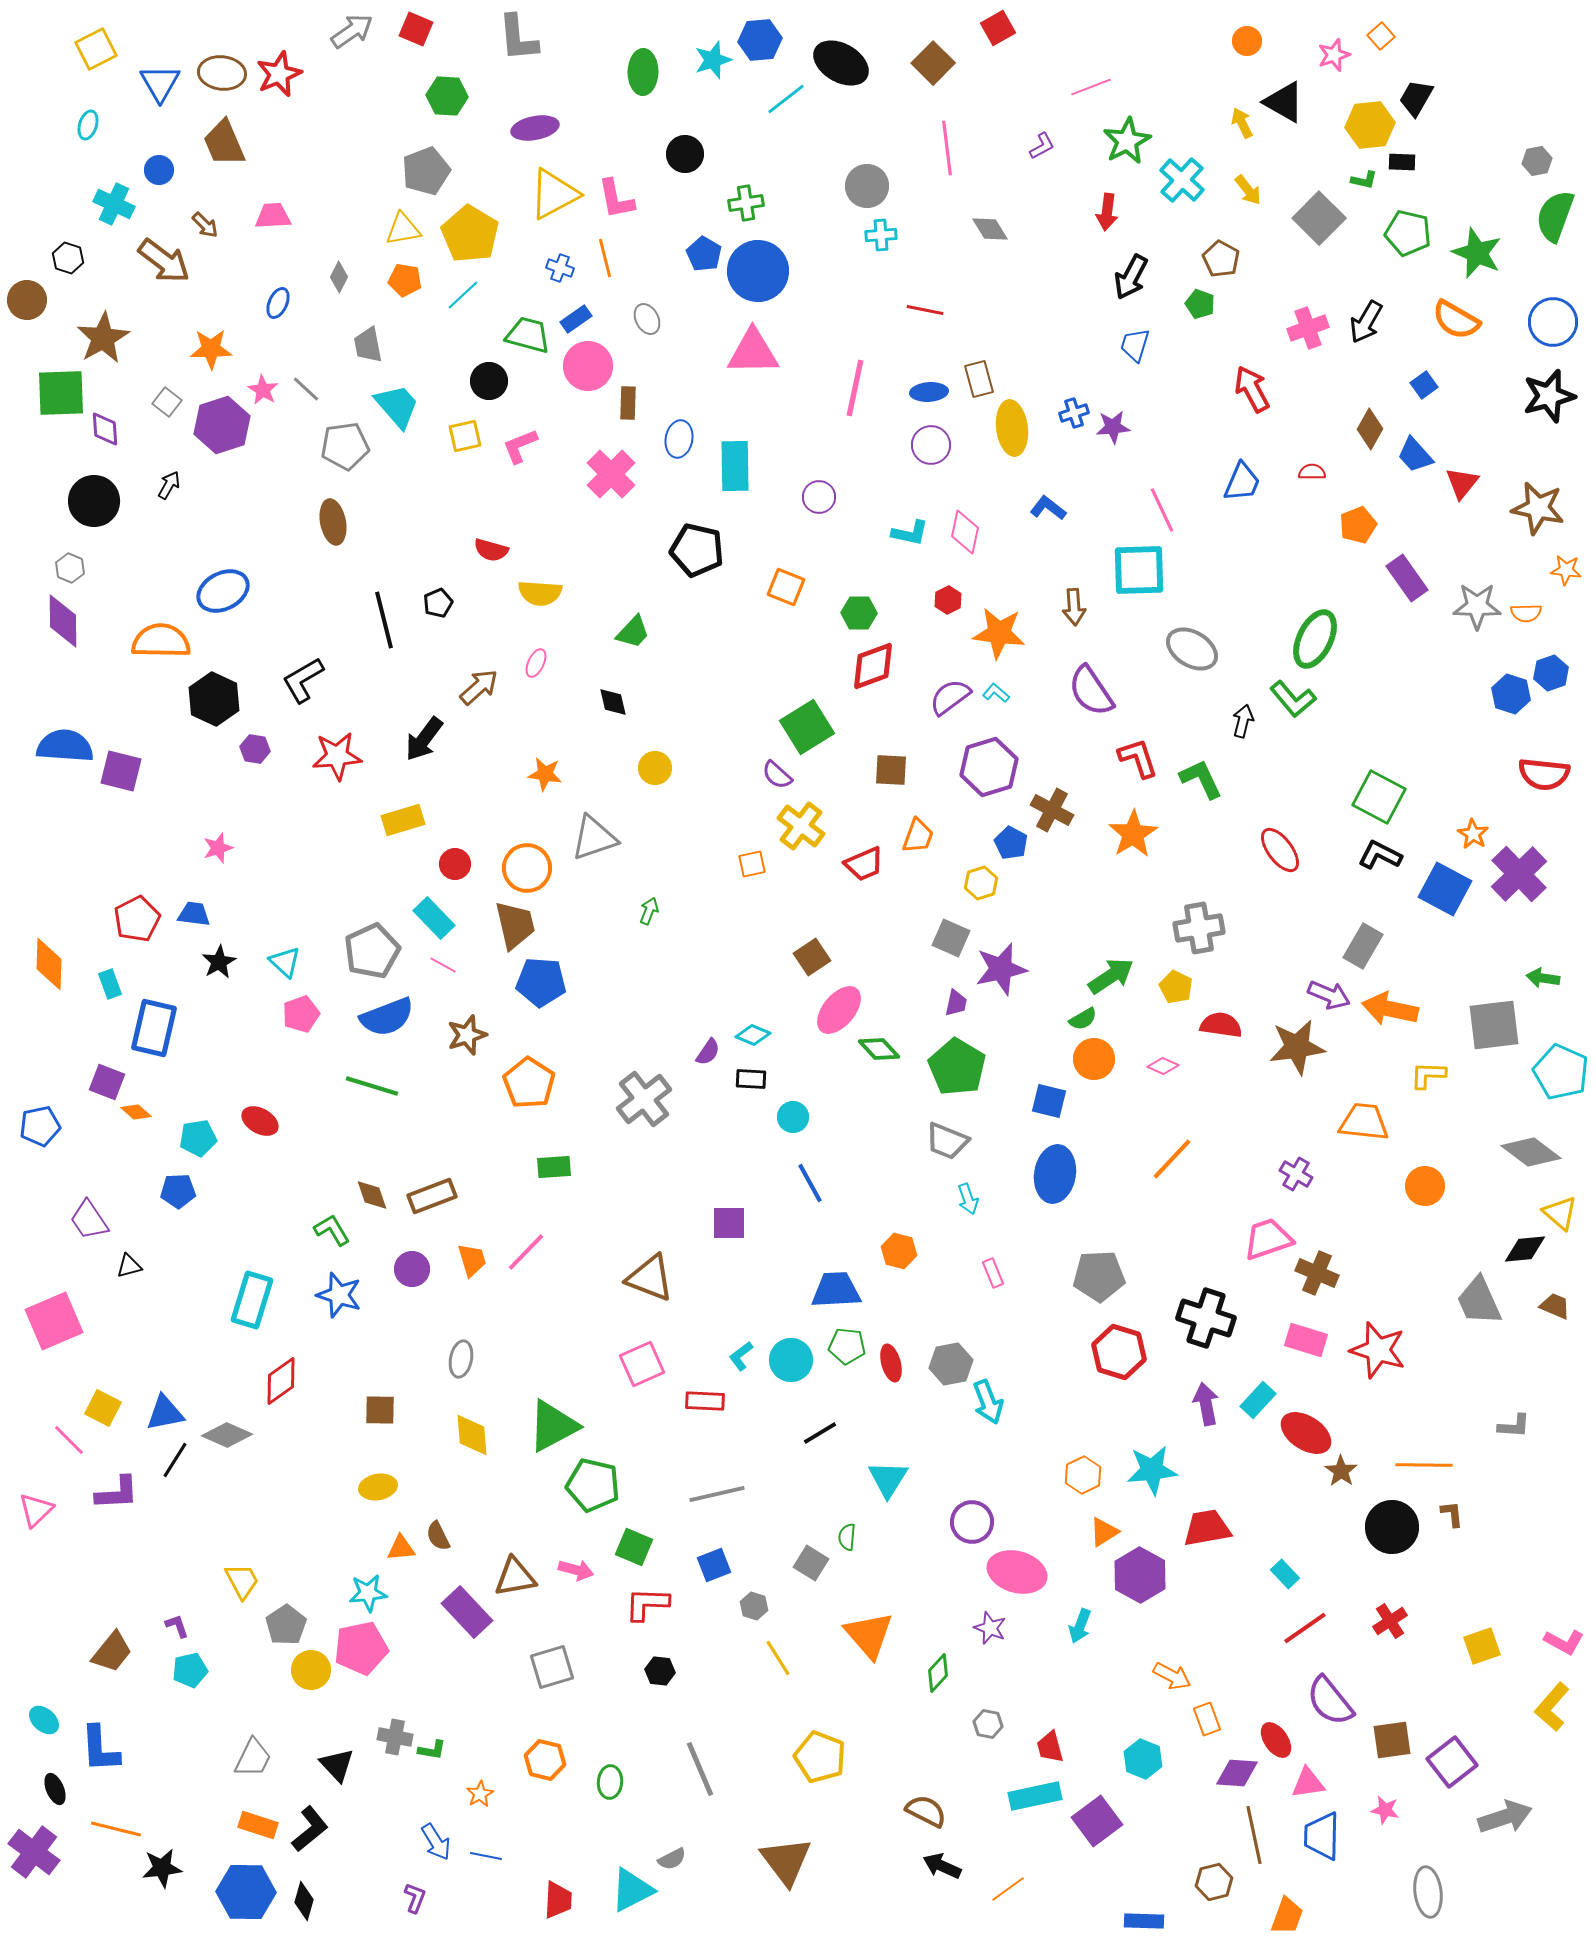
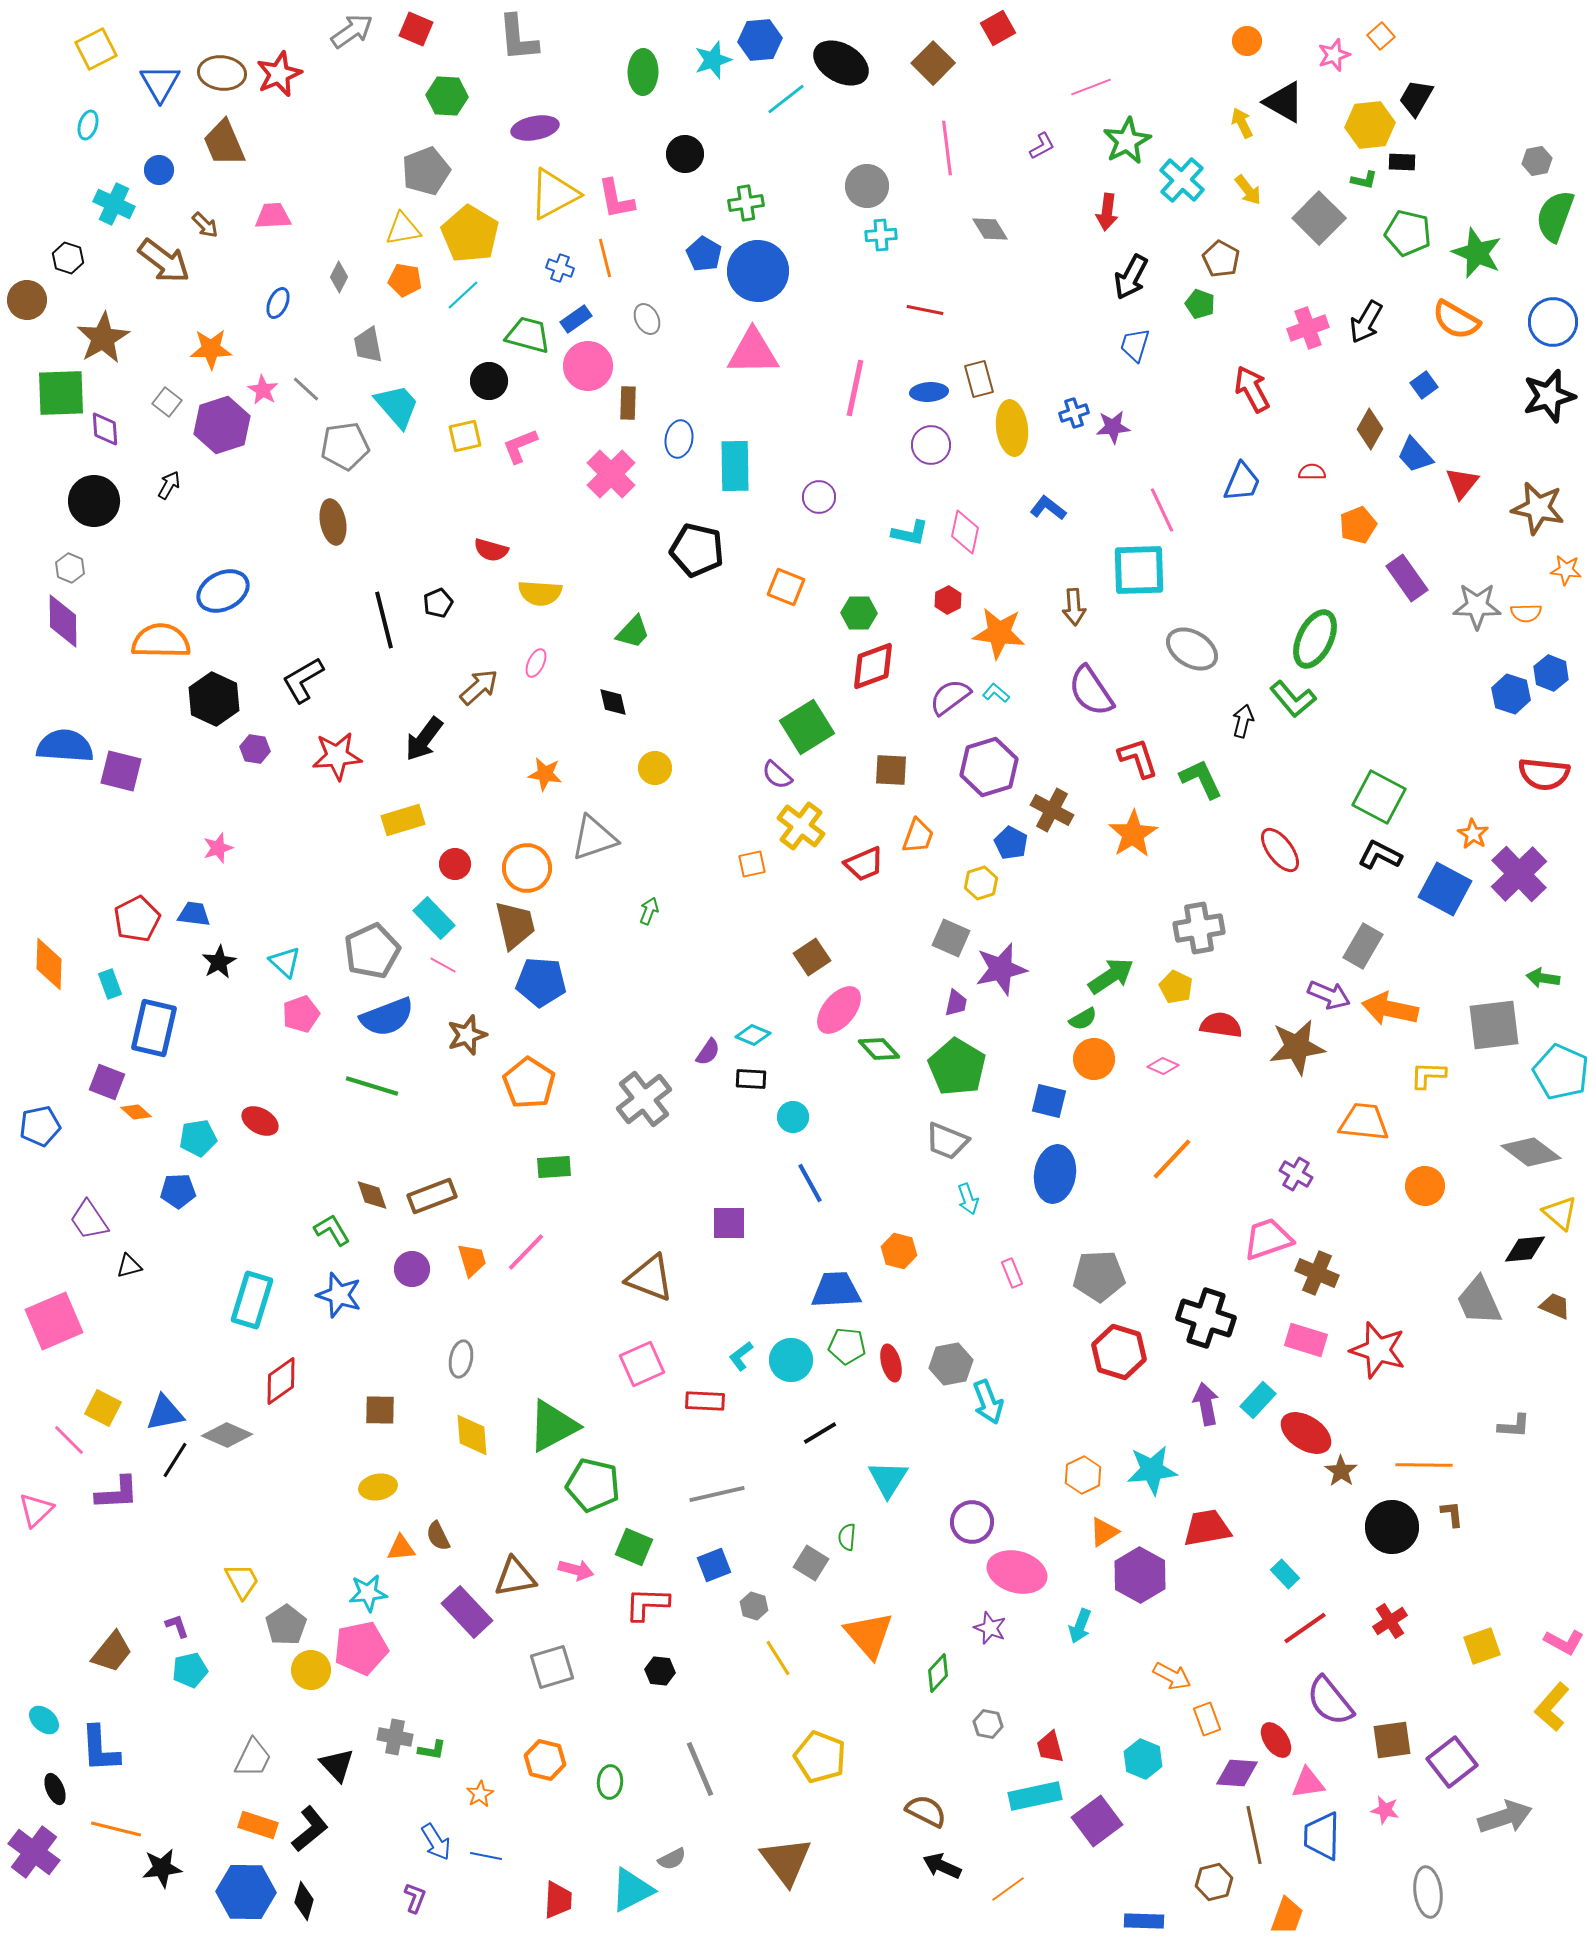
blue hexagon at (1551, 673): rotated 20 degrees counterclockwise
pink rectangle at (993, 1273): moved 19 px right
